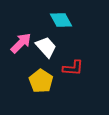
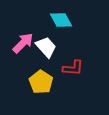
pink arrow: moved 2 px right
yellow pentagon: moved 1 px down
